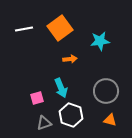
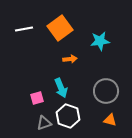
white hexagon: moved 3 px left, 1 px down
